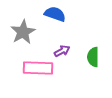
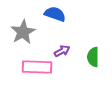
pink rectangle: moved 1 px left, 1 px up
